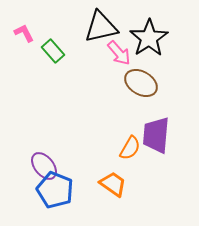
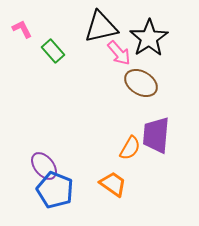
pink L-shape: moved 2 px left, 4 px up
